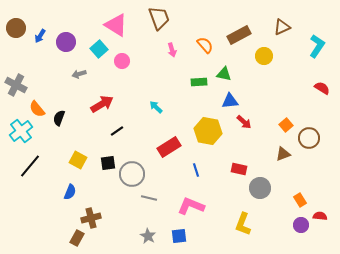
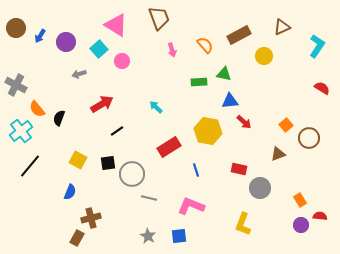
brown triangle at (283, 154): moved 5 px left
